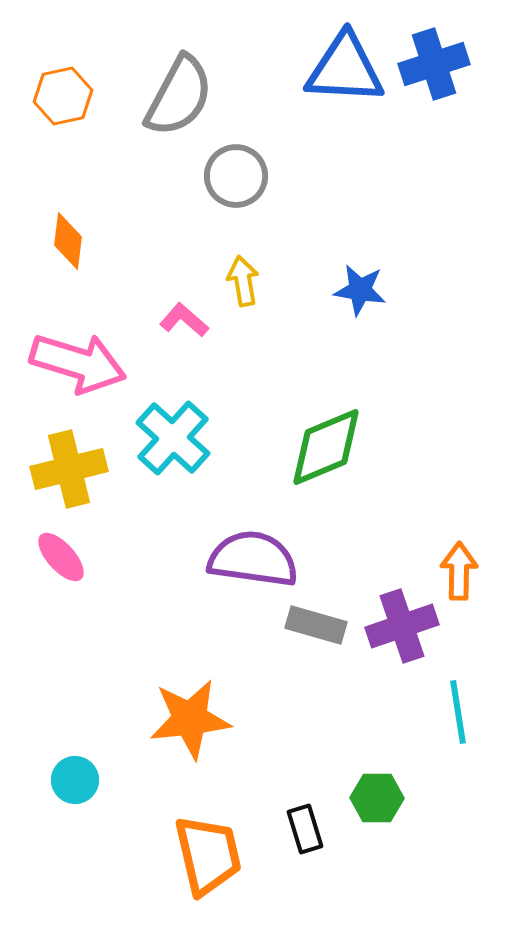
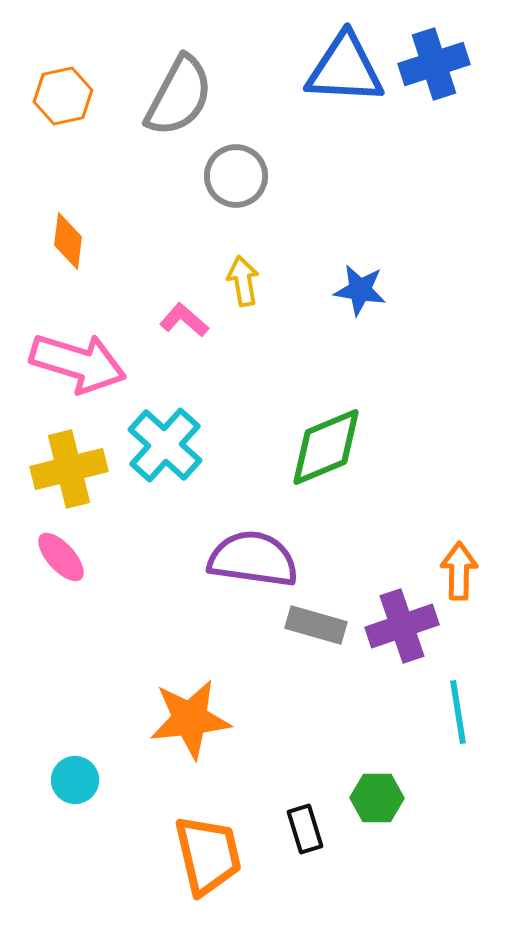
cyan cross: moved 8 px left, 7 px down
